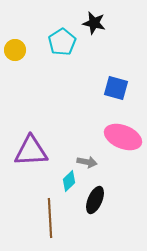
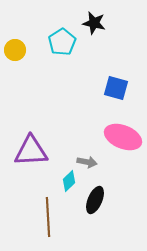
brown line: moved 2 px left, 1 px up
